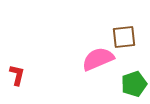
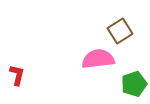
brown square: moved 4 px left, 6 px up; rotated 25 degrees counterclockwise
pink semicircle: rotated 16 degrees clockwise
